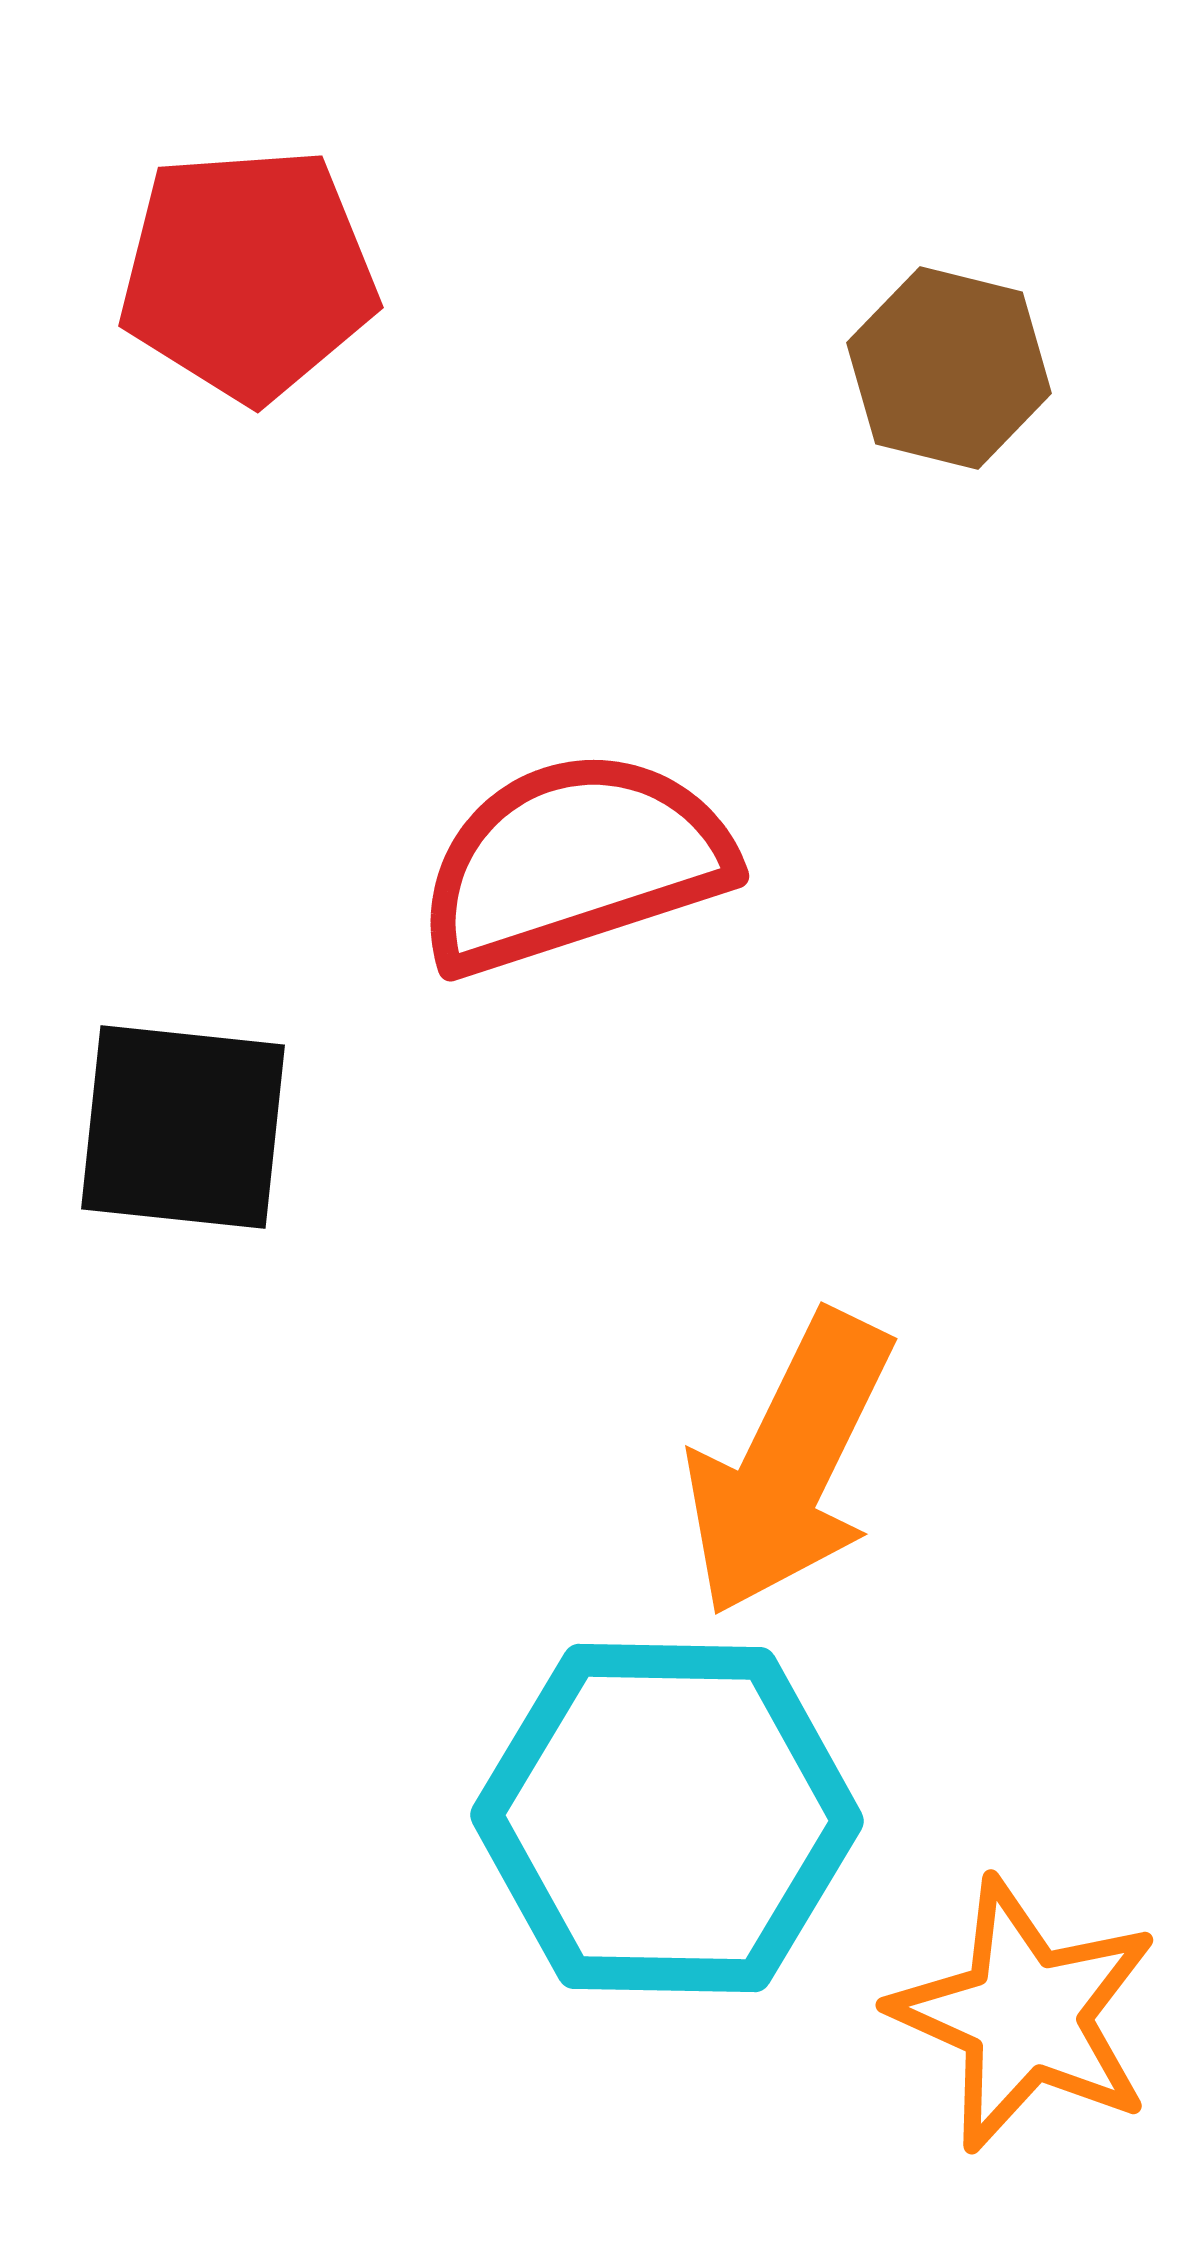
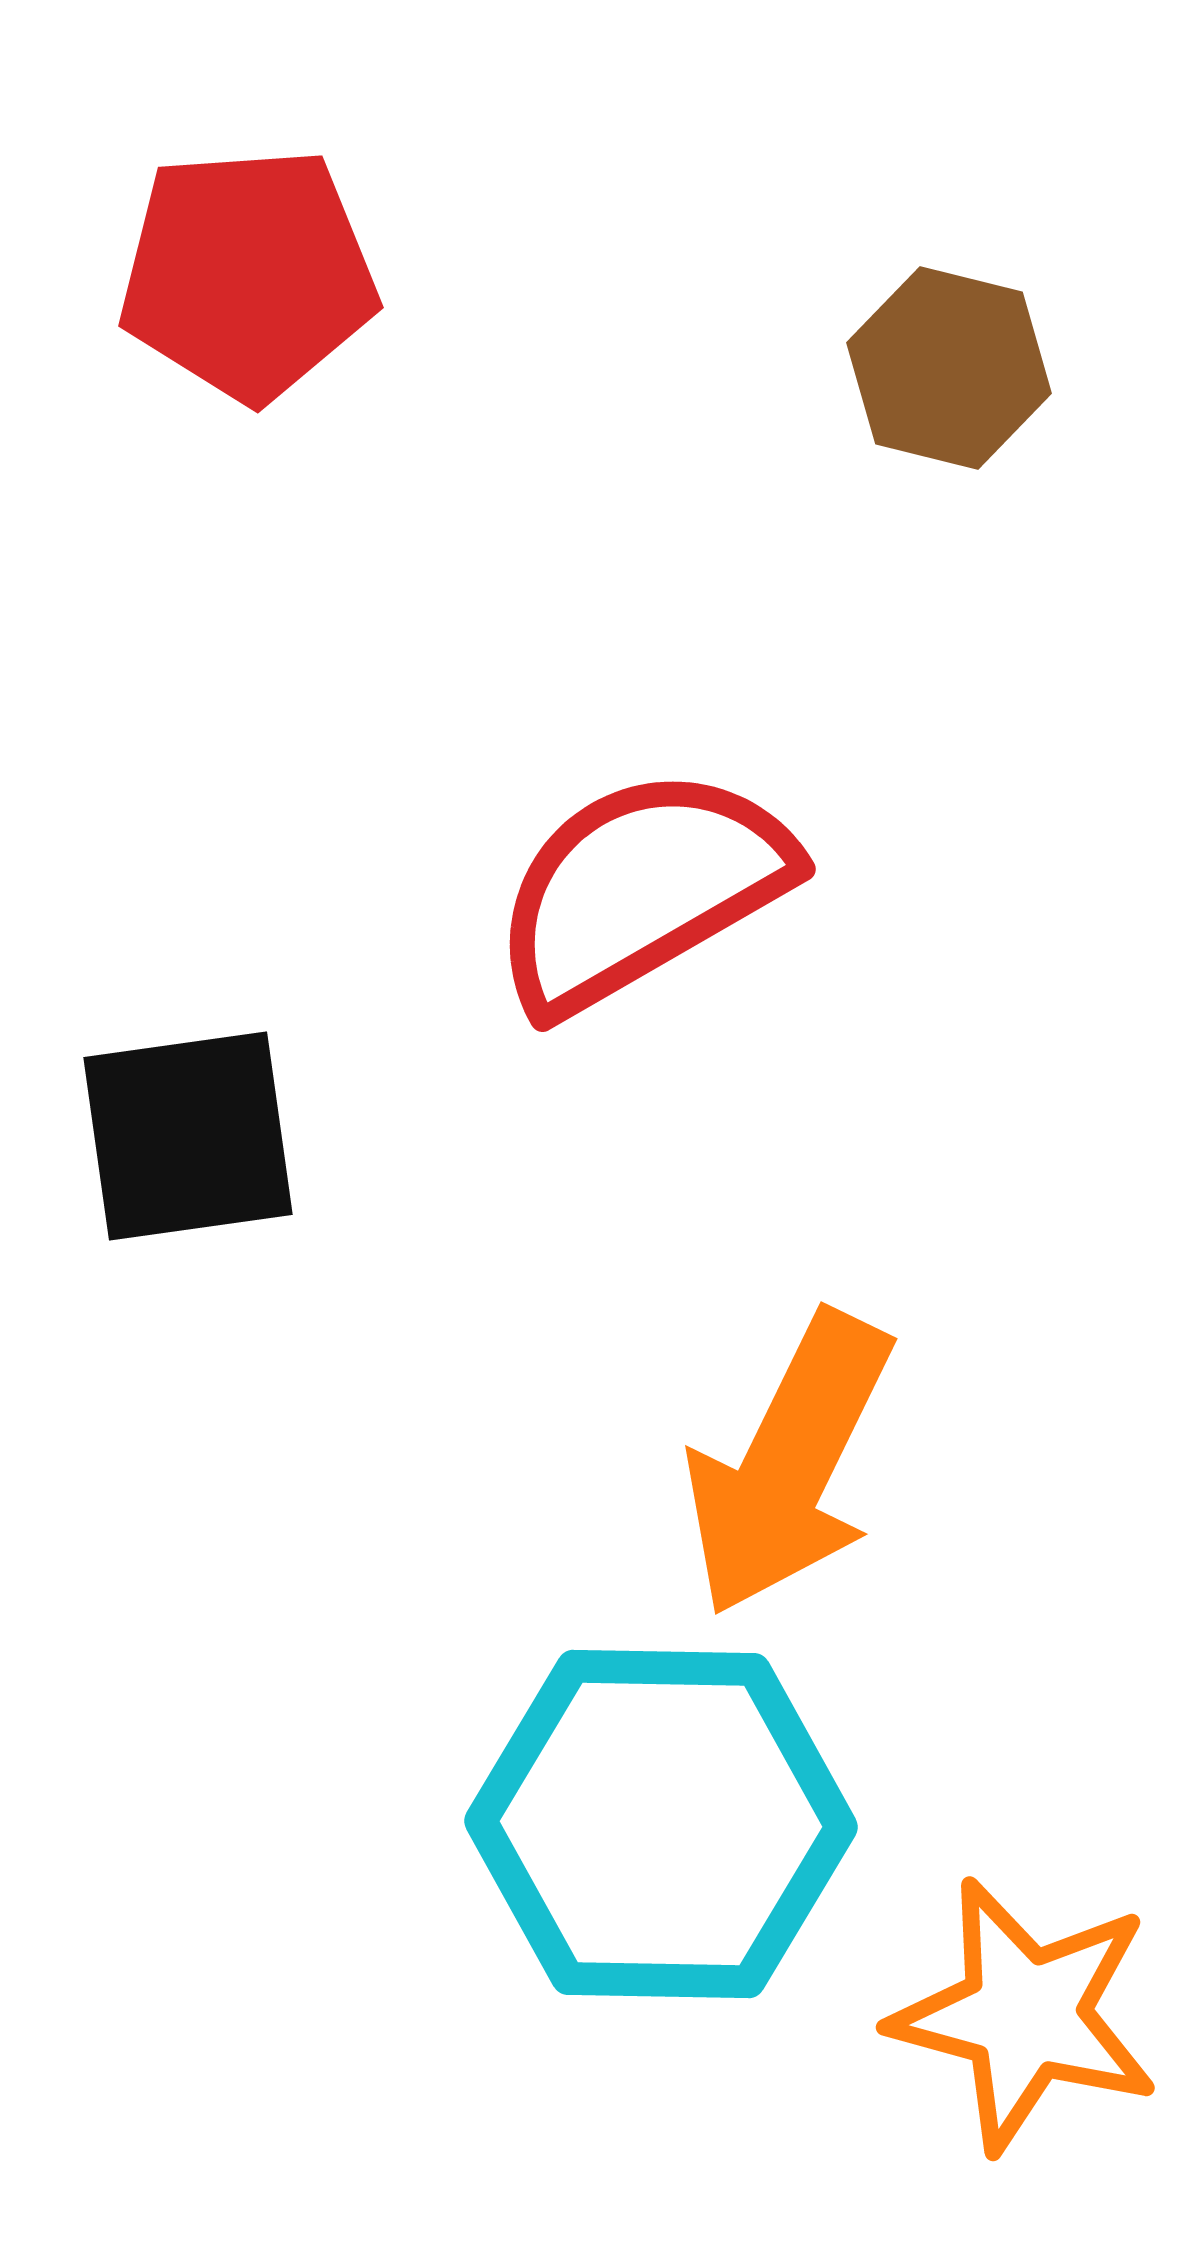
red semicircle: moved 67 px right, 27 px down; rotated 12 degrees counterclockwise
black square: moved 5 px right, 9 px down; rotated 14 degrees counterclockwise
cyan hexagon: moved 6 px left, 6 px down
orange star: rotated 9 degrees counterclockwise
